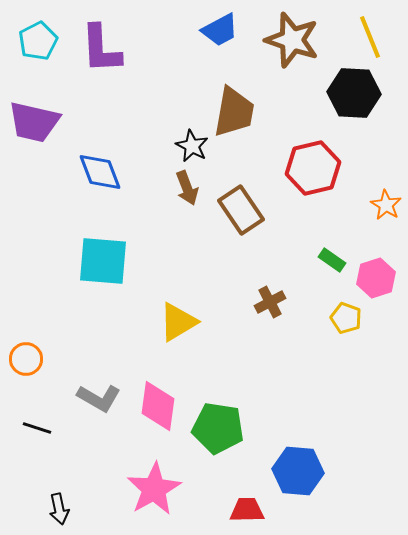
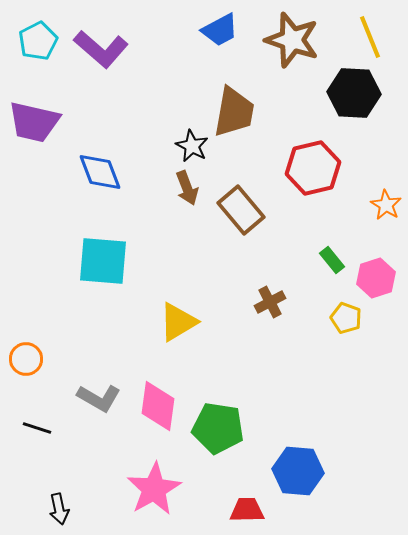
purple L-shape: rotated 46 degrees counterclockwise
brown rectangle: rotated 6 degrees counterclockwise
green rectangle: rotated 16 degrees clockwise
